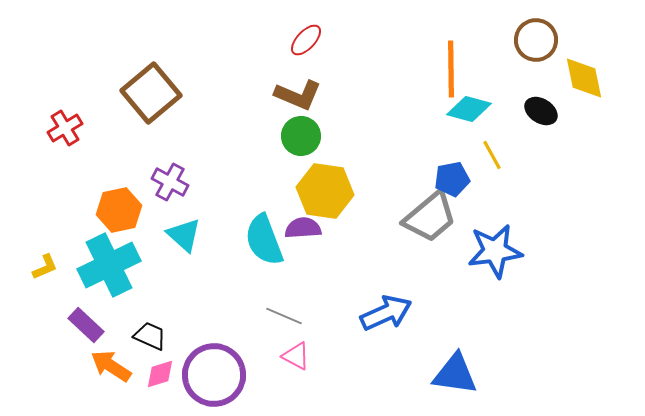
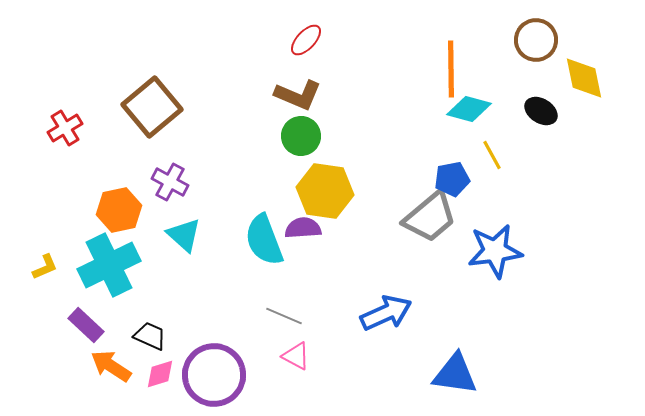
brown square: moved 1 px right, 14 px down
